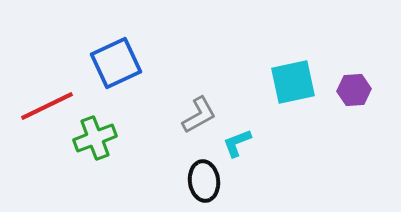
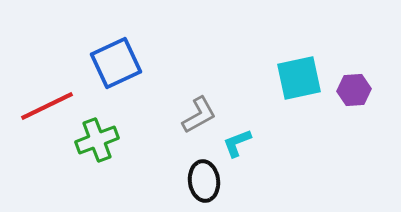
cyan square: moved 6 px right, 4 px up
green cross: moved 2 px right, 2 px down
